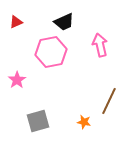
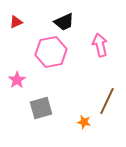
brown line: moved 2 px left
gray square: moved 3 px right, 13 px up
